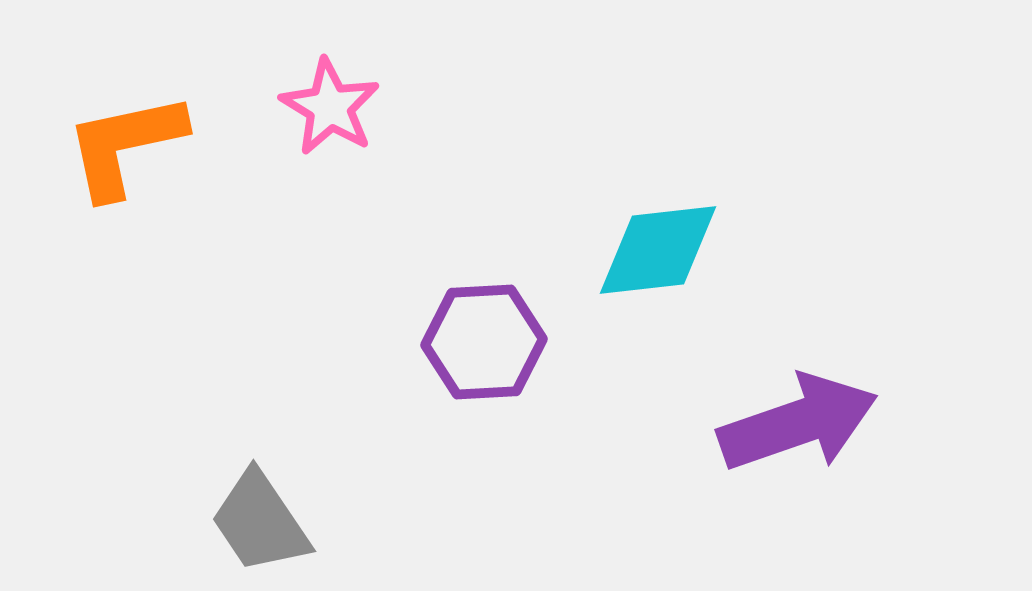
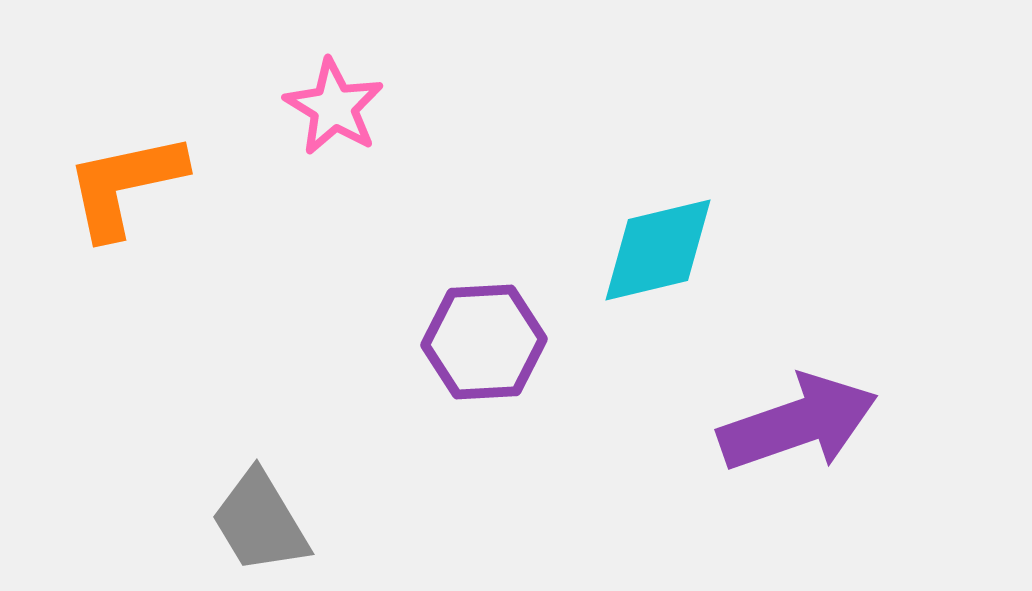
pink star: moved 4 px right
orange L-shape: moved 40 px down
cyan diamond: rotated 7 degrees counterclockwise
gray trapezoid: rotated 3 degrees clockwise
